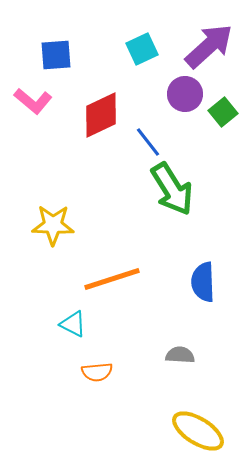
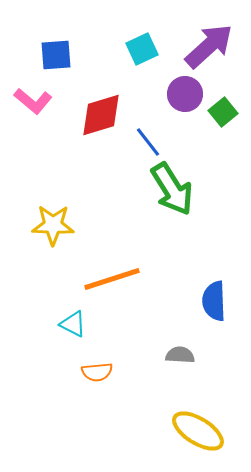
red diamond: rotated 9 degrees clockwise
blue semicircle: moved 11 px right, 19 px down
